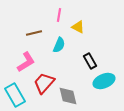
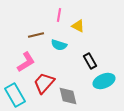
yellow triangle: moved 1 px up
brown line: moved 2 px right, 2 px down
cyan semicircle: rotated 84 degrees clockwise
